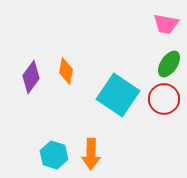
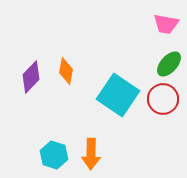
green ellipse: rotated 8 degrees clockwise
purple diamond: rotated 8 degrees clockwise
red circle: moved 1 px left
